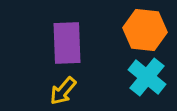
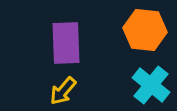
purple rectangle: moved 1 px left
cyan cross: moved 4 px right, 8 px down
